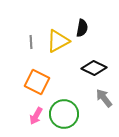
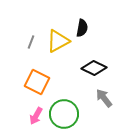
gray line: rotated 24 degrees clockwise
